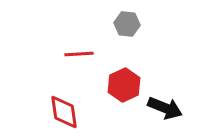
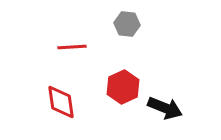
red line: moved 7 px left, 7 px up
red hexagon: moved 1 px left, 2 px down
red diamond: moved 3 px left, 10 px up
